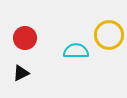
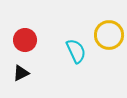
red circle: moved 2 px down
cyan semicircle: rotated 65 degrees clockwise
